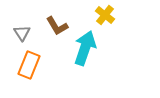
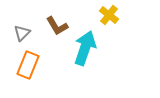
yellow cross: moved 4 px right
gray triangle: rotated 18 degrees clockwise
orange rectangle: moved 1 px left
